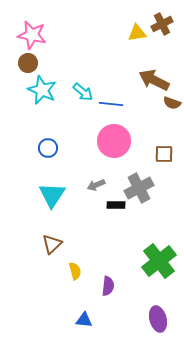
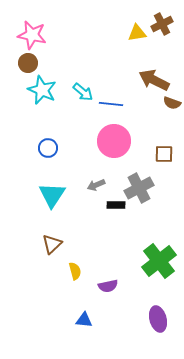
purple semicircle: rotated 72 degrees clockwise
